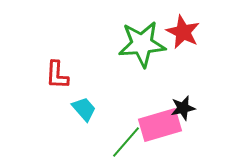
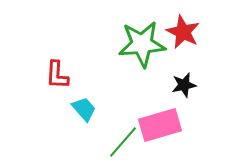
black star: moved 1 px right, 23 px up
green line: moved 3 px left
